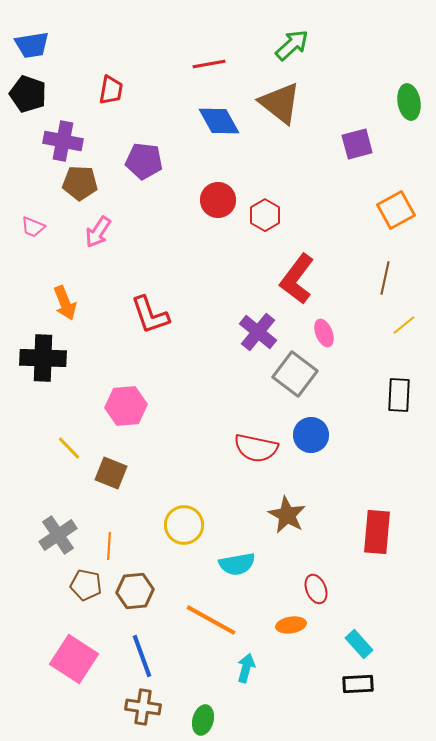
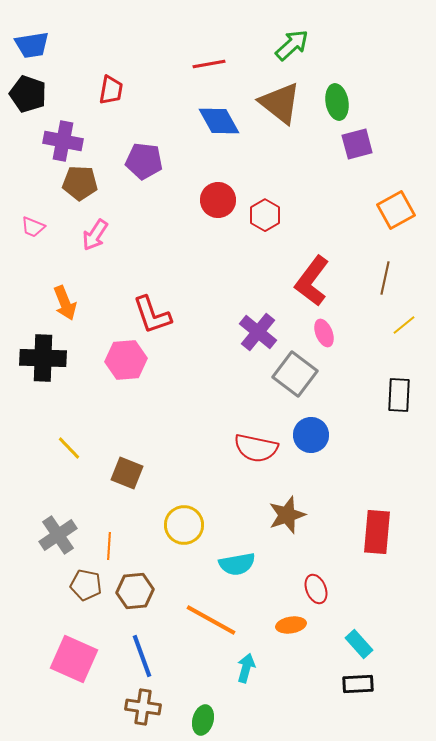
green ellipse at (409, 102): moved 72 px left
pink arrow at (98, 232): moved 3 px left, 3 px down
red L-shape at (297, 279): moved 15 px right, 2 px down
red L-shape at (150, 315): moved 2 px right
pink hexagon at (126, 406): moved 46 px up
brown square at (111, 473): moved 16 px right
brown star at (287, 515): rotated 24 degrees clockwise
pink square at (74, 659): rotated 9 degrees counterclockwise
